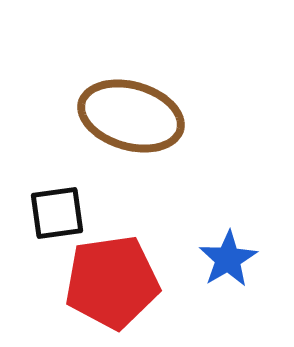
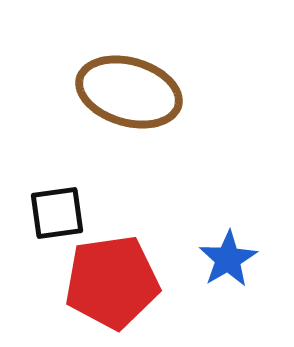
brown ellipse: moved 2 px left, 24 px up
